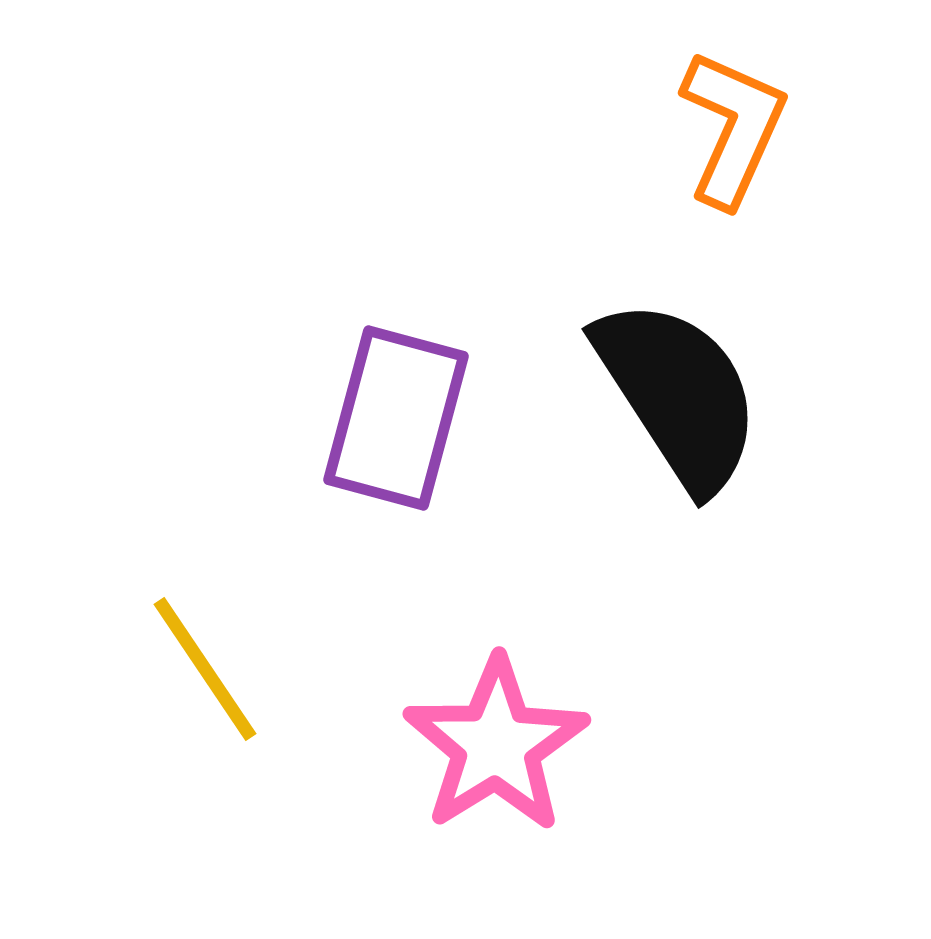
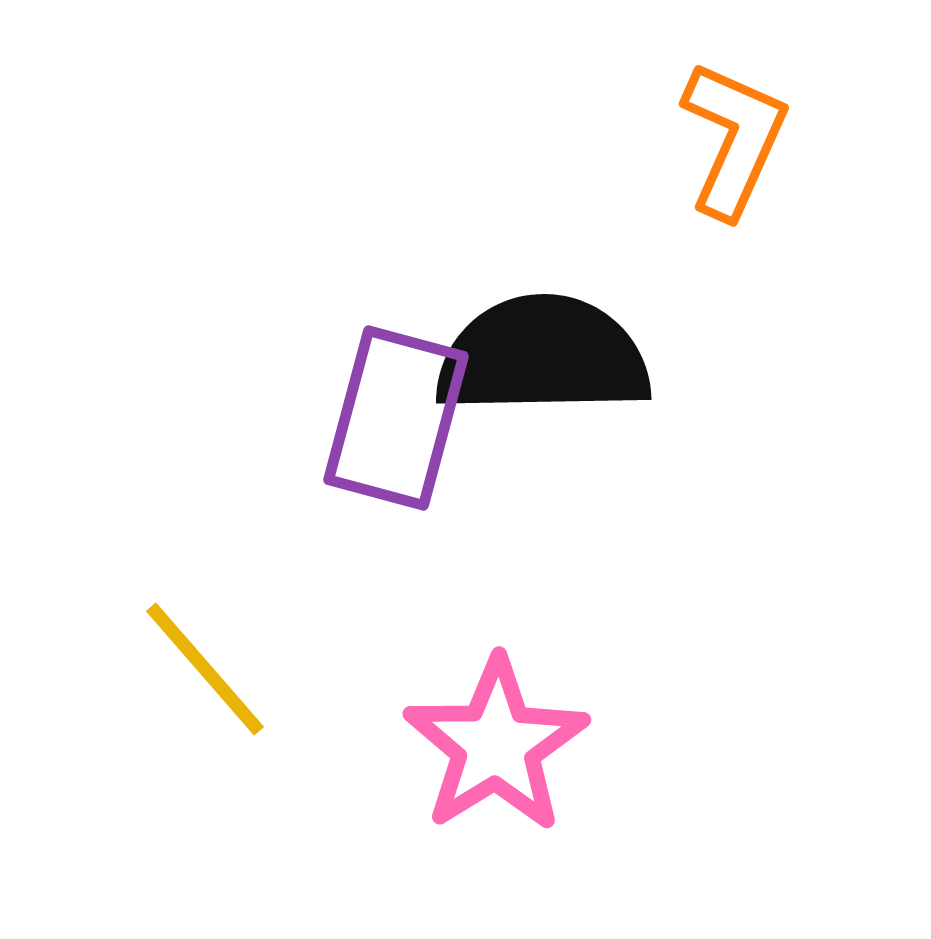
orange L-shape: moved 1 px right, 11 px down
black semicircle: moved 135 px left, 38 px up; rotated 58 degrees counterclockwise
yellow line: rotated 7 degrees counterclockwise
